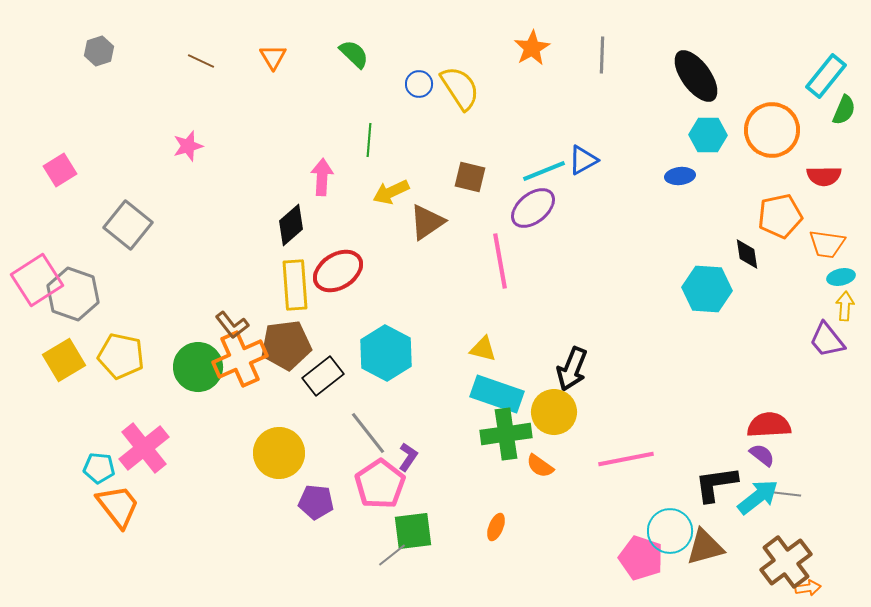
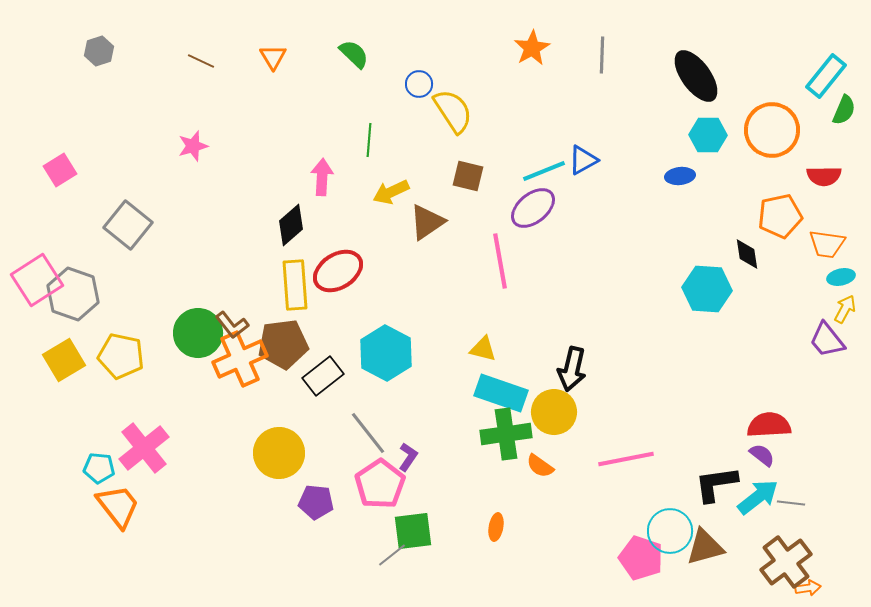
yellow semicircle at (460, 88): moved 7 px left, 23 px down
pink star at (188, 146): moved 5 px right
brown square at (470, 177): moved 2 px left, 1 px up
yellow arrow at (845, 306): moved 3 px down; rotated 24 degrees clockwise
brown pentagon at (286, 345): moved 3 px left, 1 px up
green circle at (198, 367): moved 34 px up
black arrow at (572, 369): rotated 9 degrees counterclockwise
cyan rectangle at (497, 394): moved 4 px right, 1 px up
gray line at (787, 494): moved 4 px right, 9 px down
orange ellipse at (496, 527): rotated 12 degrees counterclockwise
